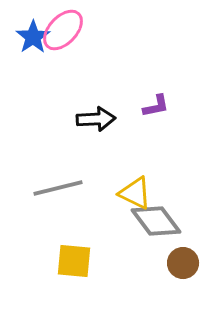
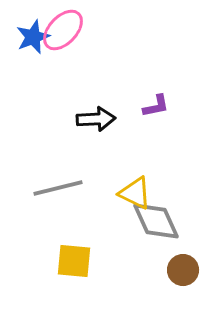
blue star: rotated 12 degrees clockwise
gray diamond: rotated 12 degrees clockwise
brown circle: moved 7 px down
